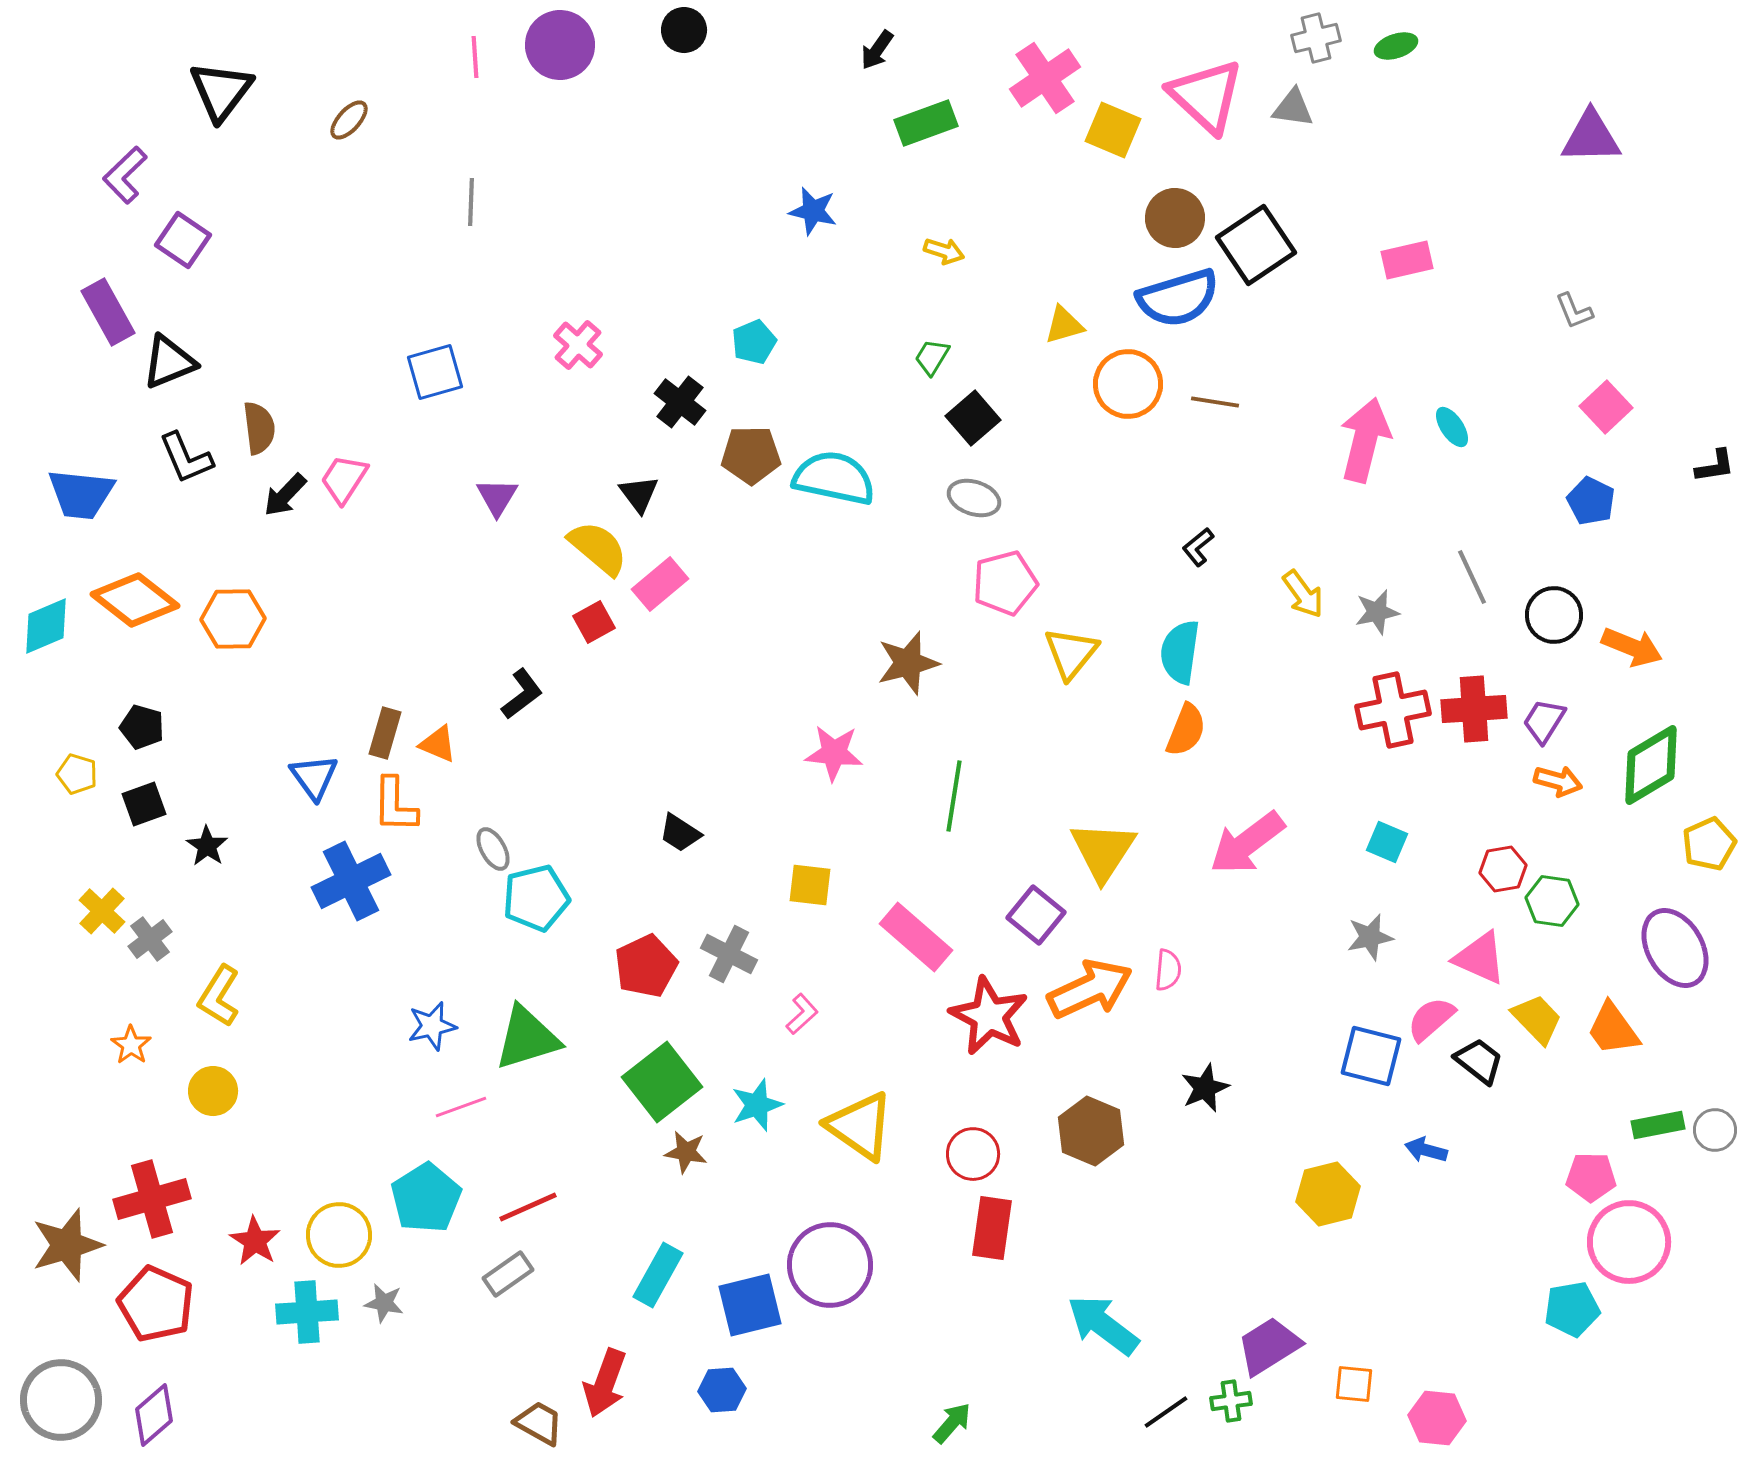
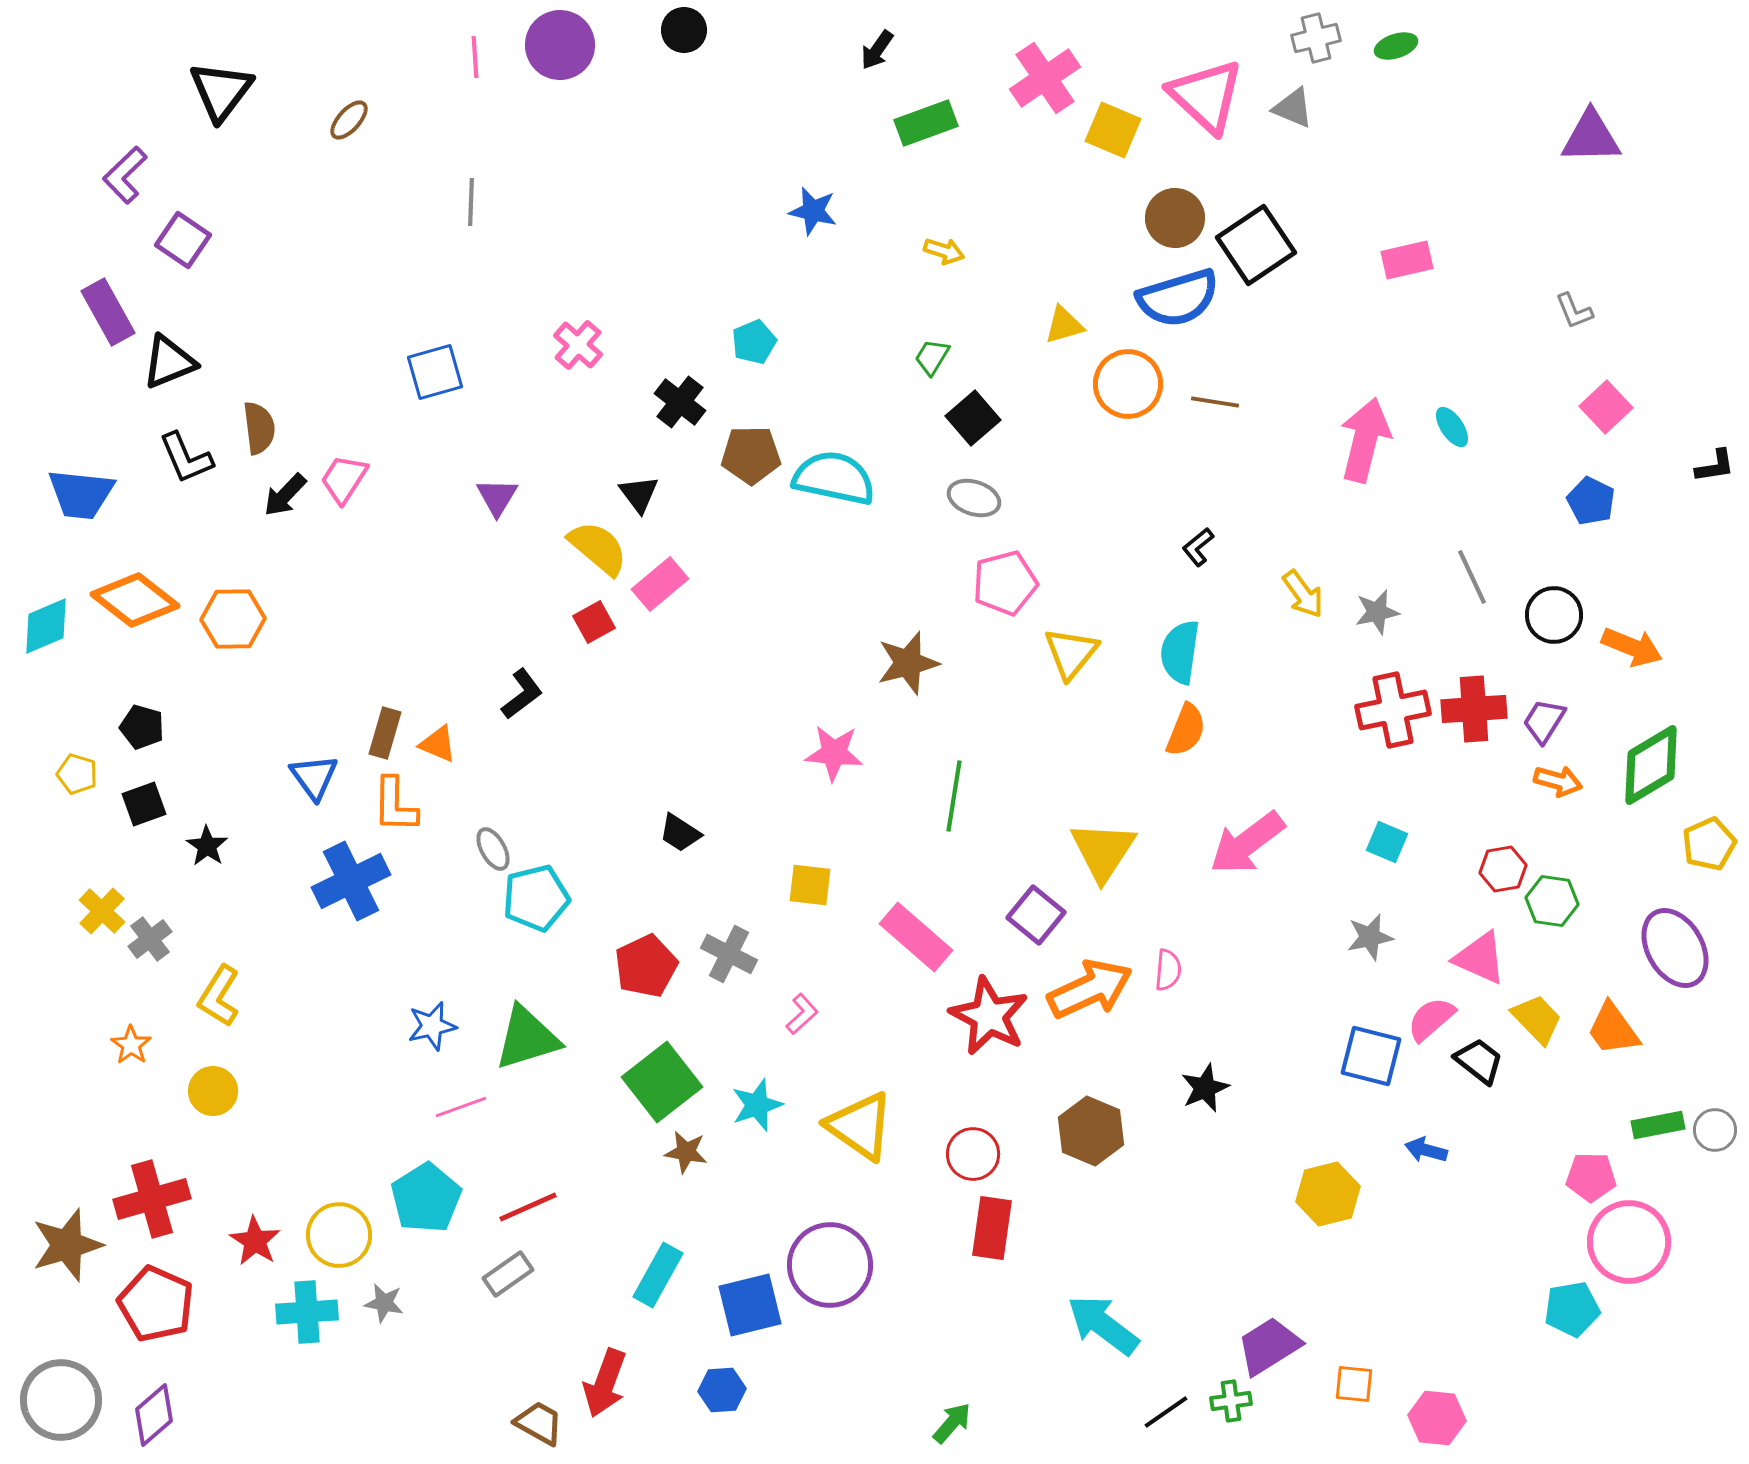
gray triangle at (1293, 108): rotated 15 degrees clockwise
